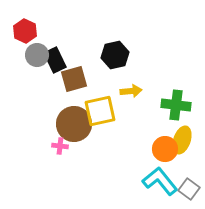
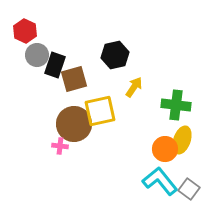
black rectangle: moved 5 px down; rotated 45 degrees clockwise
yellow arrow: moved 3 px right, 4 px up; rotated 50 degrees counterclockwise
